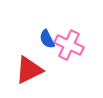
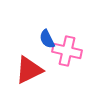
pink cross: moved 2 px left, 6 px down; rotated 12 degrees counterclockwise
